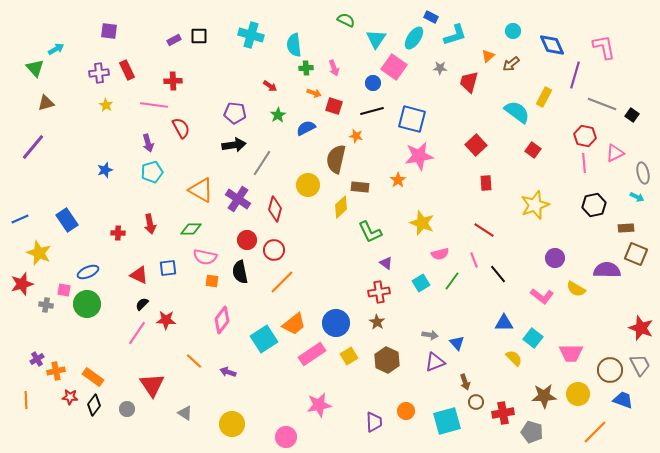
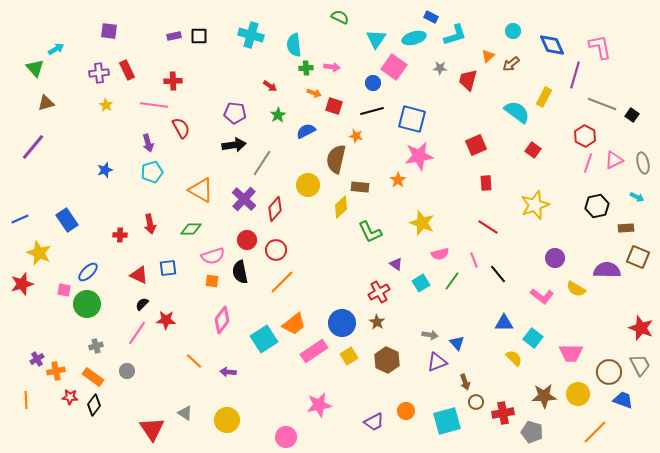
green semicircle at (346, 20): moved 6 px left, 3 px up
cyan ellipse at (414, 38): rotated 40 degrees clockwise
purple rectangle at (174, 40): moved 4 px up; rotated 16 degrees clockwise
pink L-shape at (604, 47): moved 4 px left
pink arrow at (334, 68): moved 2 px left, 1 px up; rotated 63 degrees counterclockwise
red trapezoid at (469, 82): moved 1 px left, 2 px up
blue semicircle at (306, 128): moved 3 px down
red hexagon at (585, 136): rotated 15 degrees clockwise
red square at (476, 145): rotated 20 degrees clockwise
pink triangle at (615, 153): moved 1 px left, 7 px down
pink line at (584, 163): moved 4 px right; rotated 24 degrees clockwise
gray ellipse at (643, 173): moved 10 px up
purple cross at (238, 199): moved 6 px right; rotated 10 degrees clockwise
black hexagon at (594, 205): moved 3 px right, 1 px down
red diamond at (275, 209): rotated 25 degrees clockwise
red line at (484, 230): moved 4 px right, 3 px up
red cross at (118, 233): moved 2 px right, 2 px down
red circle at (274, 250): moved 2 px right
brown square at (636, 254): moved 2 px right, 3 px down
pink semicircle at (205, 257): moved 8 px right, 1 px up; rotated 30 degrees counterclockwise
purple triangle at (386, 263): moved 10 px right, 1 px down
blue ellipse at (88, 272): rotated 20 degrees counterclockwise
red cross at (379, 292): rotated 20 degrees counterclockwise
gray cross at (46, 305): moved 50 px right, 41 px down; rotated 24 degrees counterclockwise
blue circle at (336, 323): moved 6 px right
pink rectangle at (312, 354): moved 2 px right, 3 px up
purple triangle at (435, 362): moved 2 px right
brown circle at (610, 370): moved 1 px left, 2 px down
purple arrow at (228, 372): rotated 14 degrees counterclockwise
red triangle at (152, 385): moved 44 px down
gray circle at (127, 409): moved 38 px up
purple trapezoid at (374, 422): rotated 65 degrees clockwise
yellow circle at (232, 424): moved 5 px left, 4 px up
